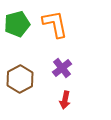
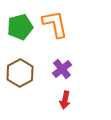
green pentagon: moved 3 px right, 3 px down
purple cross: moved 1 px down
brown hexagon: moved 6 px up
